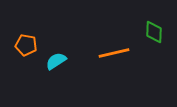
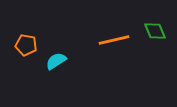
green diamond: moved 1 px right, 1 px up; rotated 25 degrees counterclockwise
orange line: moved 13 px up
